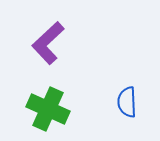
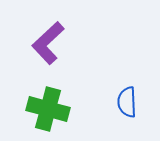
green cross: rotated 9 degrees counterclockwise
